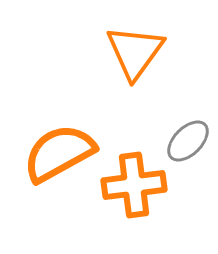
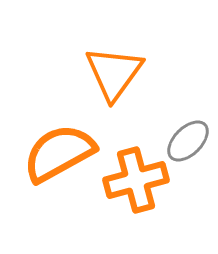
orange triangle: moved 21 px left, 21 px down
orange cross: moved 2 px right, 5 px up; rotated 8 degrees counterclockwise
